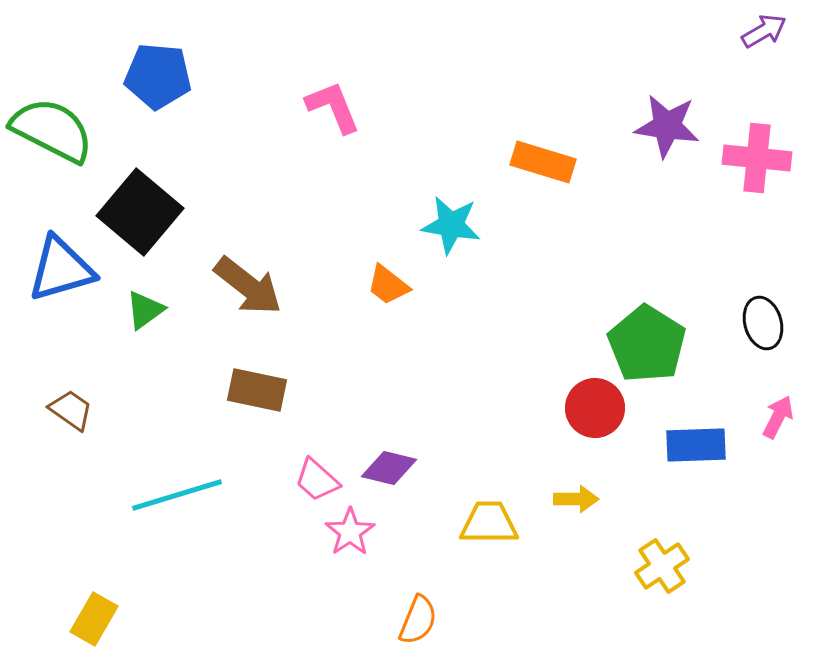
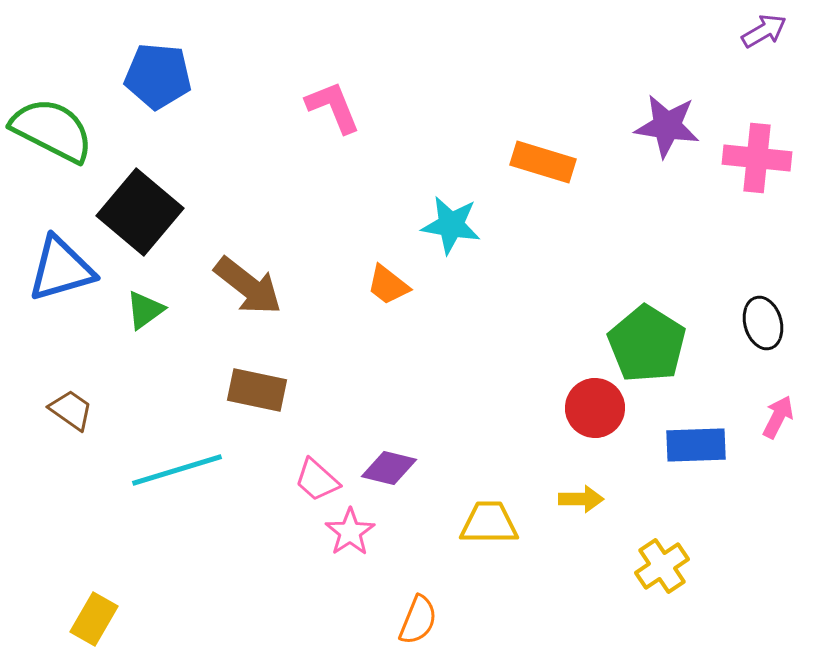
cyan line: moved 25 px up
yellow arrow: moved 5 px right
